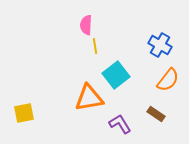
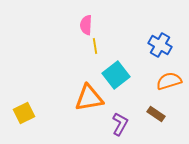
orange semicircle: moved 1 px right, 1 px down; rotated 145 degrees counterclockwise
yellow square: rotated 15 degrees counterclockwise
purple L-shape: rotated 60 degrees clockwise
